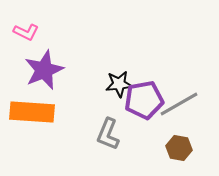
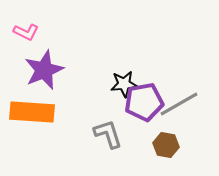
black star: moved 5 px right
purple pentagon: moved 2 px down
gray L-shape: rotated 140 degrees clockwise
brown hexagon: moved 13 px left, 3 px up
